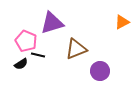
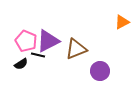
purple triangle: moved 4 px left, 18 px down; rotated 10 degrees counterclockwise
